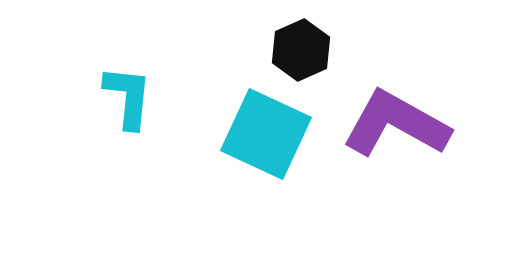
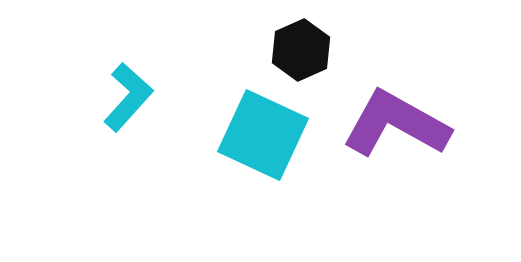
cyan L-shape: rotated 36 degrees clockwise
cyan square: moved 3 px left, 1 px down
